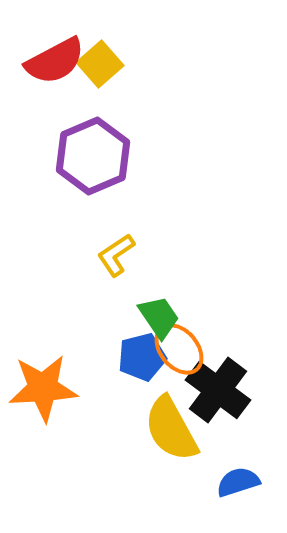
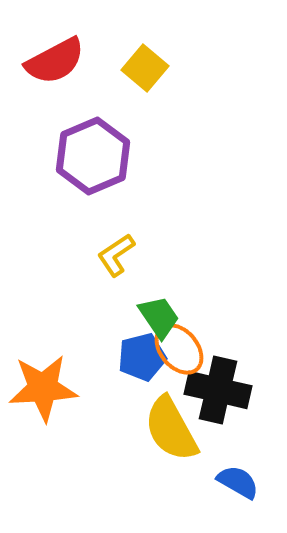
yellow square: moved 45 px right, 4 px down; rotated 9 degrees counterclockwise
black cross: rotated 24 degrees counterclockwise
blue semicircle: rotated 48 degrees clockwise
